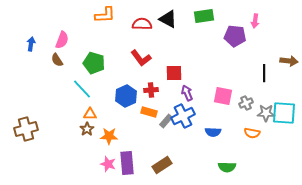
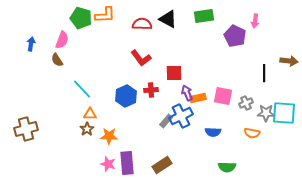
purple pentagon: rotated 20 degrees clockwise
green pentagon: moved 13 px left, 45 px up
orange rectangle: moved 49 px right, 14 px up; rotated 28 degrees counterclockwise
blue cross: moved 2 px left
